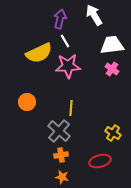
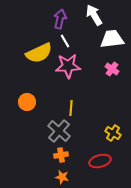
white trapezoid: moved 6 px up
